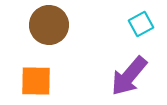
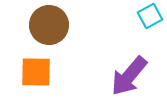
cyan square: moved 9 px right, 8 px up
orange square: moved 9 px up
